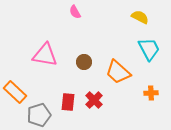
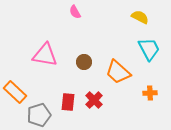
orange cross: moved 1 px left
